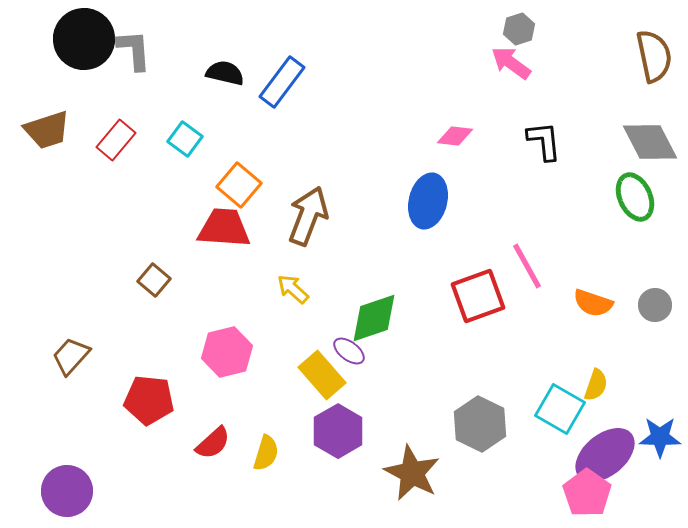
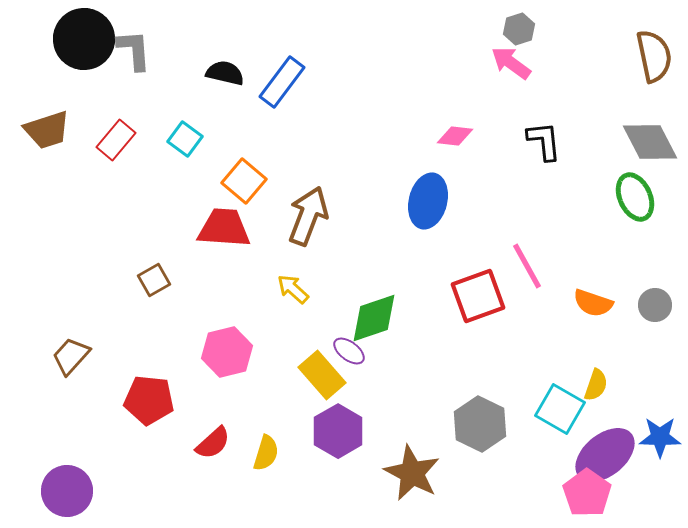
orange square at (239, 185): moved 5 px right, 4 px up
brown square at (154, 280): rotated 20 degrees clockwise
